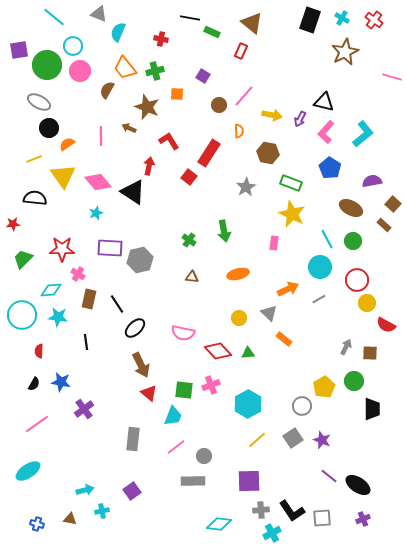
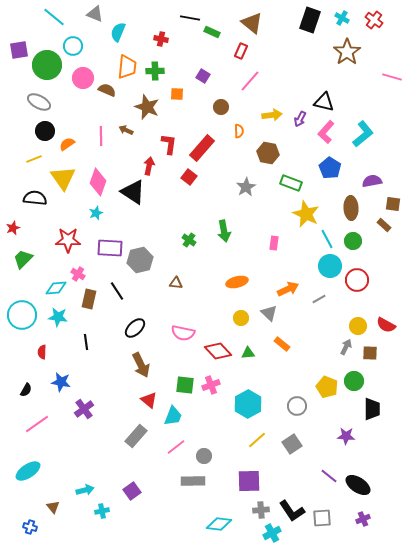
gray triangle at (99, 14): moved 4 px left
brown star at (345, 52): moved 2 px right; rotated 8 degrees counterclockwise
orange trapezoid at (125, 68): moved 2 px right, 1 px up; rotated 135 degrees counterclockwise
pink circle at (80, 71): moved 3 px right, 7 px down
green cross at (155, 71): rotated 12 degrees clockwise
brown semicircle at (107, 90): rotated 84 degrees clockwise
pink line at (244, 96): moved 6 px right, 15 px up
brown circle at (219, 105): moved 2 px right, 2 px down
yellow arrow at (272, 115): rotated 18 degrees counterclockwise
black circle at (49, 128): moved 4 px left, 3 px down
brown arrow at (129, 128): moved 3 px left, 2 px down
red L-shape at (169, 141): moved 3 px down; rotated 40 degrees clockwise
red rectangle at (209, 153): moved 7 px left, 5 px up; rotated 8 degrees clockwise
yellow triangle at (63, 176): moved 2 px down
pink diamond at (98, 182): rotated 60 degrees clockwise
brown square at (393, 204): rotated 35 degrees counterclockwise
brown ellipse at (351, 208): rotated 60 degrees clockwise
yellow star at (292, 214): moved 14 px right
red star at (13, 224): moved 4 px down; rotated 16 degrees counterclockwise
red star at (62, 249): moved 6 px right, 9 px up
cyan circle at (320, 267): moved 10 px right, 1 px up
orange ellipse at (238, 274): moved 1 px left, 8 px down
brown triangle at (192, 277): moved 16 px left, 6 px down
cyan diamond at (51, 290): moved 5 px right, 2 px up
yellow circle at (367, 303): moved 9 px left, 23 px down
black line at (117, 304): moved 13 px up
yellow circle at (239, 318): moved 2 px right
orange rectangle at (284, 339): moved 2 px left, 5 px down
red semicircle at (39, 351): moved 3 px right, 1 px down
black semicircle at (34, 384): moved 8 px left, 6 px down
yellow pentagon at (324, 387): moved 3 px right; rotated 20 degrees counterclockwise
green square at (184, 390): moved 1 px right, 5 px up
red triangle at (149, 393): moved 7 px down
gray circle at (302, 406): moved 5 px left
gray square at (293, 438): moved 1 px left, 6 px down
gray rectangle at (133, 439): moved 3 px right, 3 px up; rotated 35 degrees clockwise
purple star at (322, 440): moved 24 px right, 4 px up; rotated 18 degrees counterclockwise
brown triangle at (70, 519): moved 17 px left, 12 px up; rotated 40 degrees clockwise
blue cross at (37, 524): moved 7 px left, 3 px down
